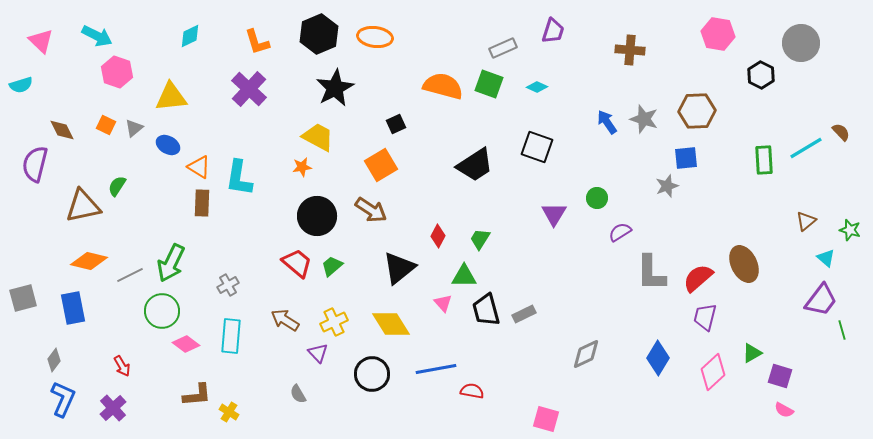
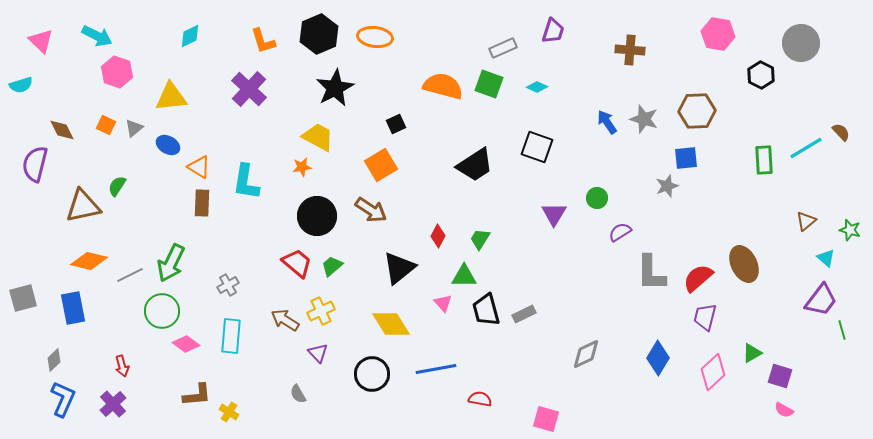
orange L-shape at (257, 42): moved 6 px right, 1 px up
cyan L-shape at (239, 178): moved 7 px right, 4 px down
yellow cross at (334, 322): moved 13 px left, 11 px up
gray diamond at (54, 360): rotated 10 degrees clockwise
red arrow at (122, 366): rotated 15 degrees clockwise
red semicircle at (472, 391): moved 8 px right, 8 px down
purple cross at (113, 408): moved 4 px up
